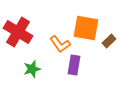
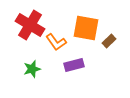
red cross: moved 12 px right, 7 px up
orange L-shape: moved 4 px left, 2 px up
purple rectangle: rotated 66 degrees clockwise
